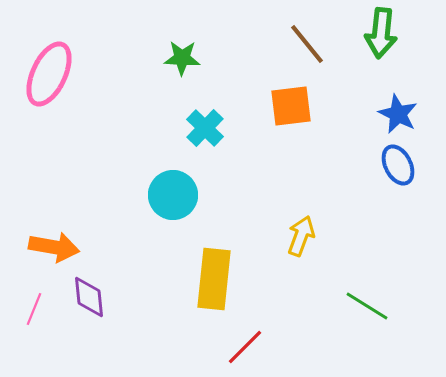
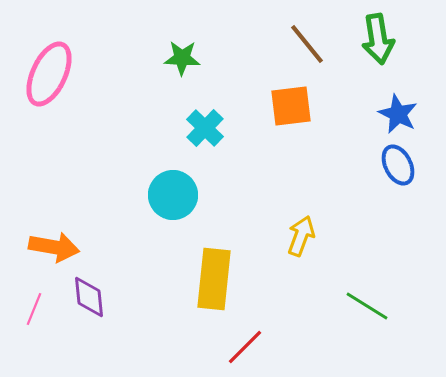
green arrow: moved 3 px left, 6 px down; rotated 15 degrees counterclockwise
